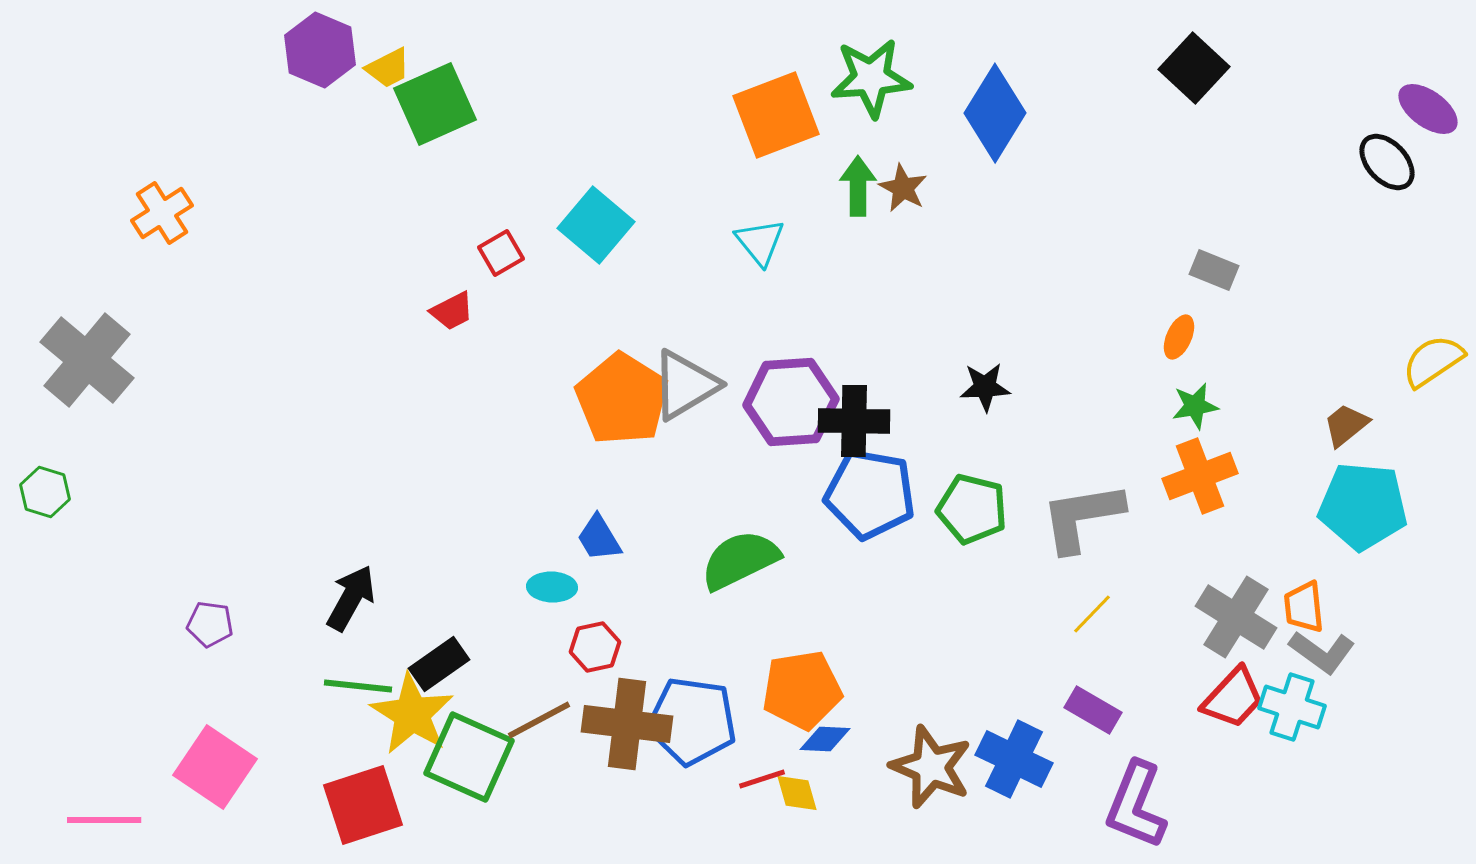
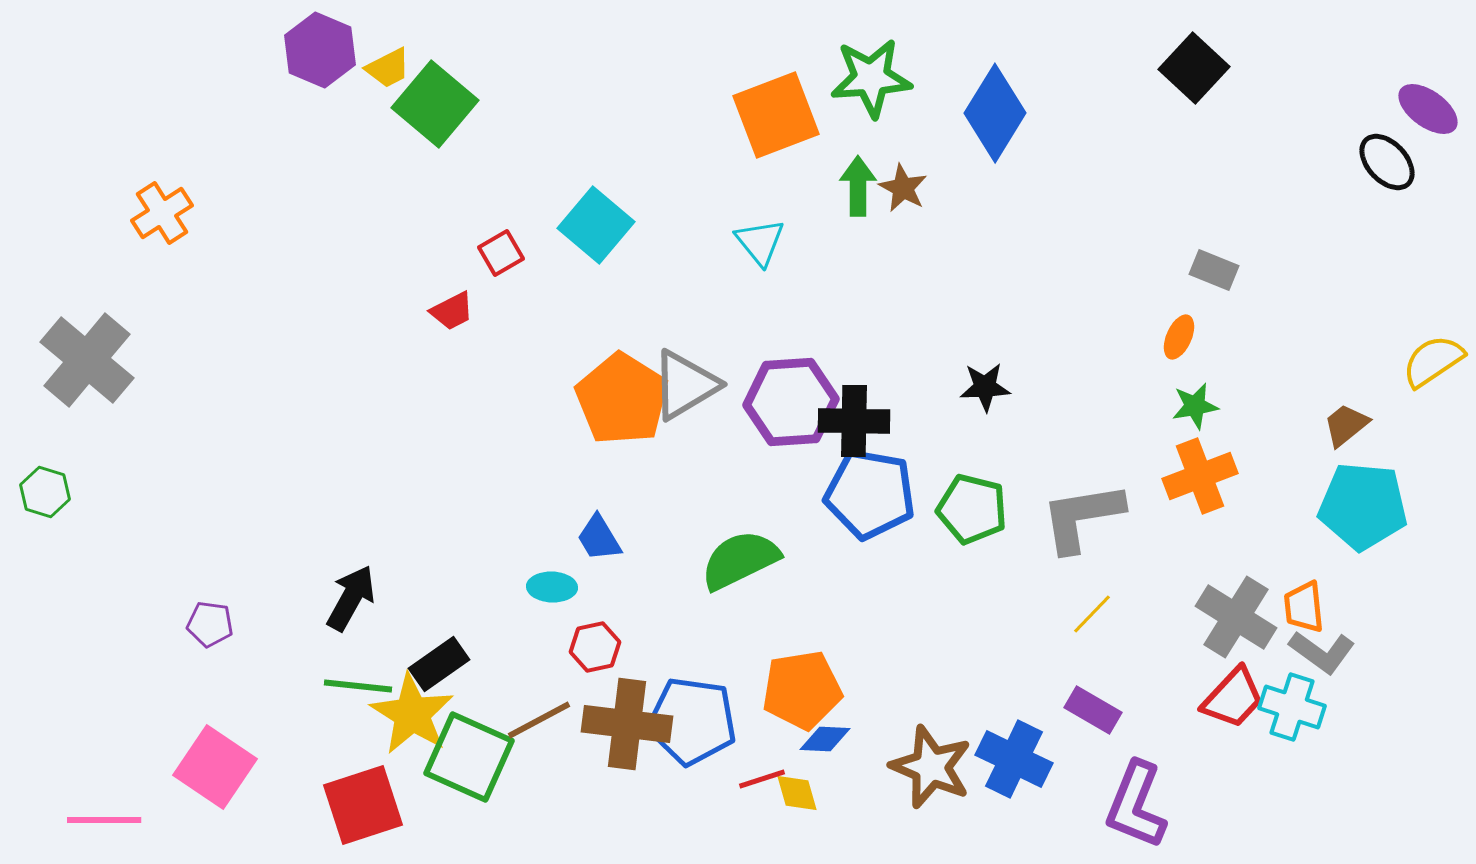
green square at (435, 104): rotated 26 degrees counterclockwise
